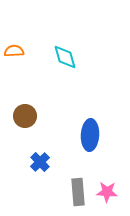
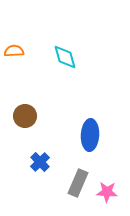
gray rectangle: moved 9 px up; rotated 28 degrees clockwise
